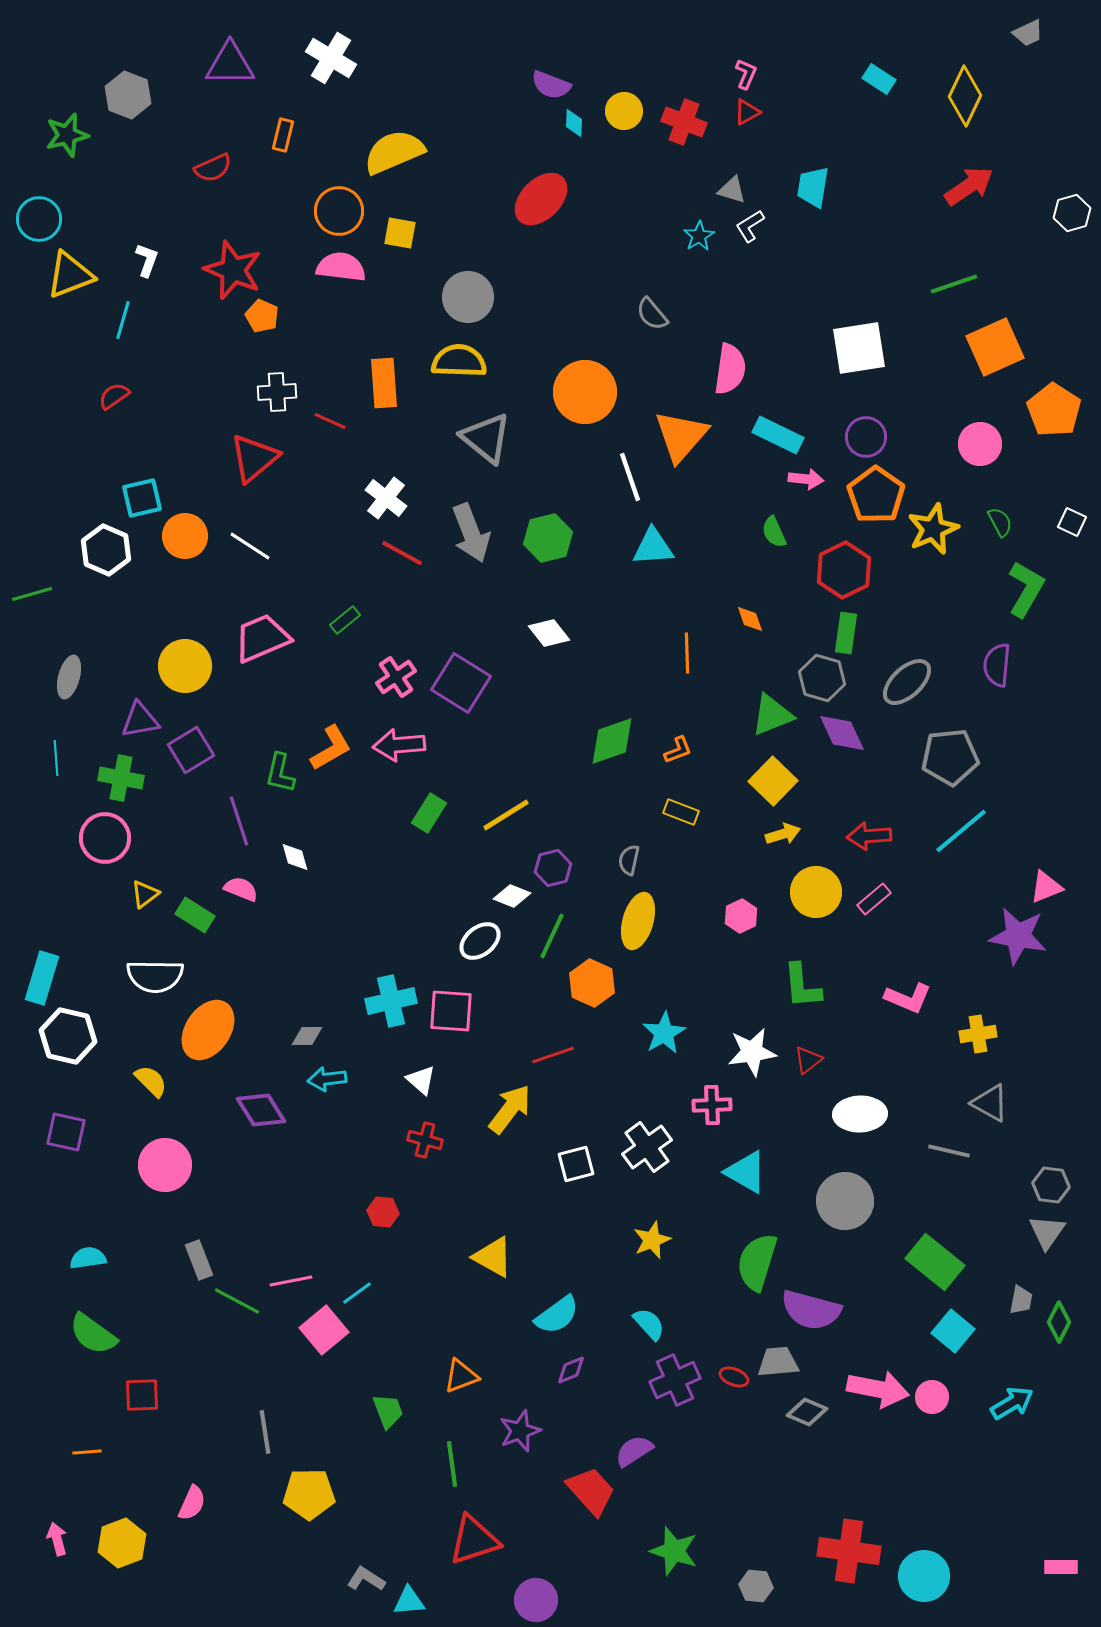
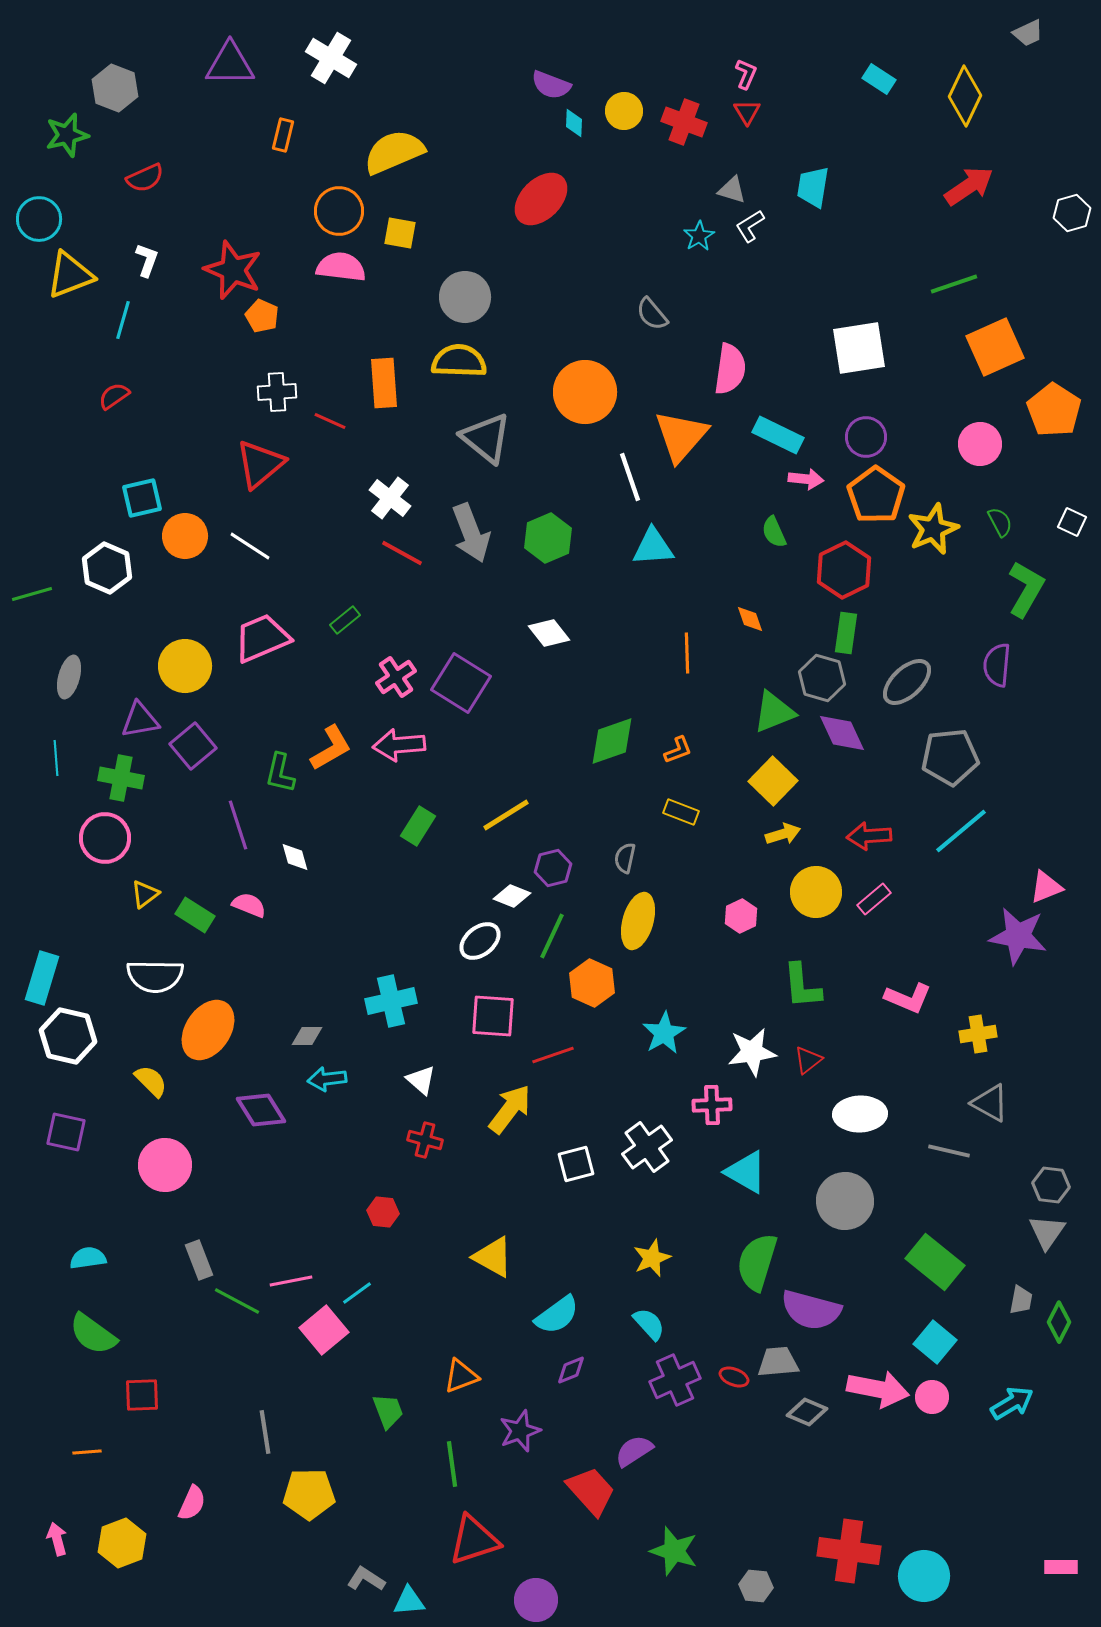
gray hexagon at (128, 95): moved 13 px left, 7 px up
red triangle at (747, 112): rotated 32 degrees counterclockwise
red semicircle at (213, 168): moved 68 px left, 10 px down
gray circle at (468, 297): moved 3 px left
red triangle at (254, 458): moved 6 px right, 6 px down
white cross at (386, 498): moved 4 px right
green hexagon at (548, 538): rotated 9 degrees counterclockwise
white hexagon at (106, 550): moved 1 px right, 18 px down
green triangle at (772, 715): moved 2 px right, 3 px up
purple square at (191, 750): moved 2 px right, 4 px up; rotated 9 degrees counterclockwise
green rectangle at (429, 813): moved 11 px left, 13 px down
purple line at (239, 821): moved 1 px left, 4 px down
gray semicircle at (629, 860): moved 4 px left, 2 px up
pink semicircle at (241, 889): moved 8 px right, 16 px down
pink square at (451, 1011): moved 42 px right, 5 px down
yellow star at (652, 1240): moved 18 px down
cyan square at (953, 1331): moved 18 px left, 11 px down
